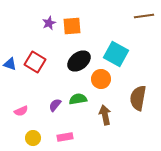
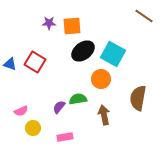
brown line: rotated 42 degrees clockwise
purple star: rotated 24 degrees clockwise
cyan square: moved 3 px left
black ellipse: moved 4 px right, 10 px up
purple semicircle: moved 4 px right, 2 px down
brown arrow: moved 1 px left
yellow circle: moved 10 px up
